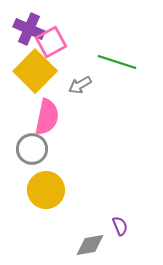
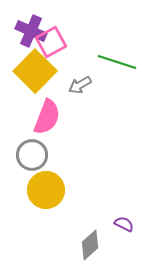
purple cross: moved 2 px right, 2 px down
pink semicircle: rotated 9 degrees clockwise
gray circle: moved 6 px down
purple semicircle: moved 4 px right, 2 px up; rotated 42 degrees counterclockwise
gray diamond: rotated 32 degrees counterclockwise
